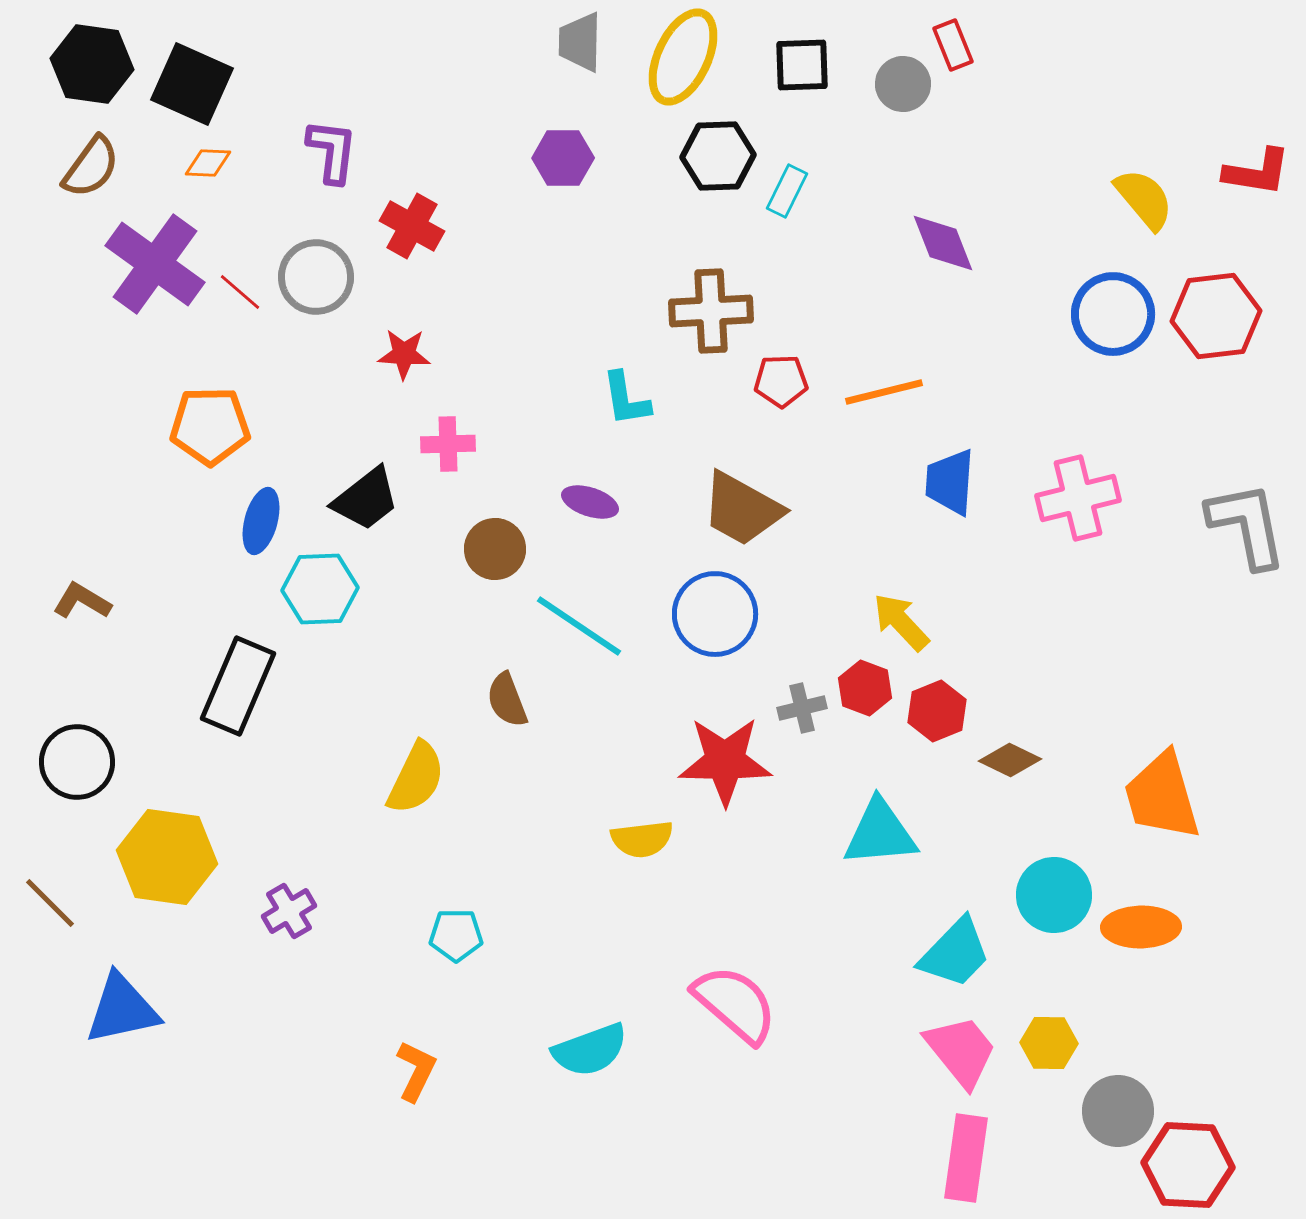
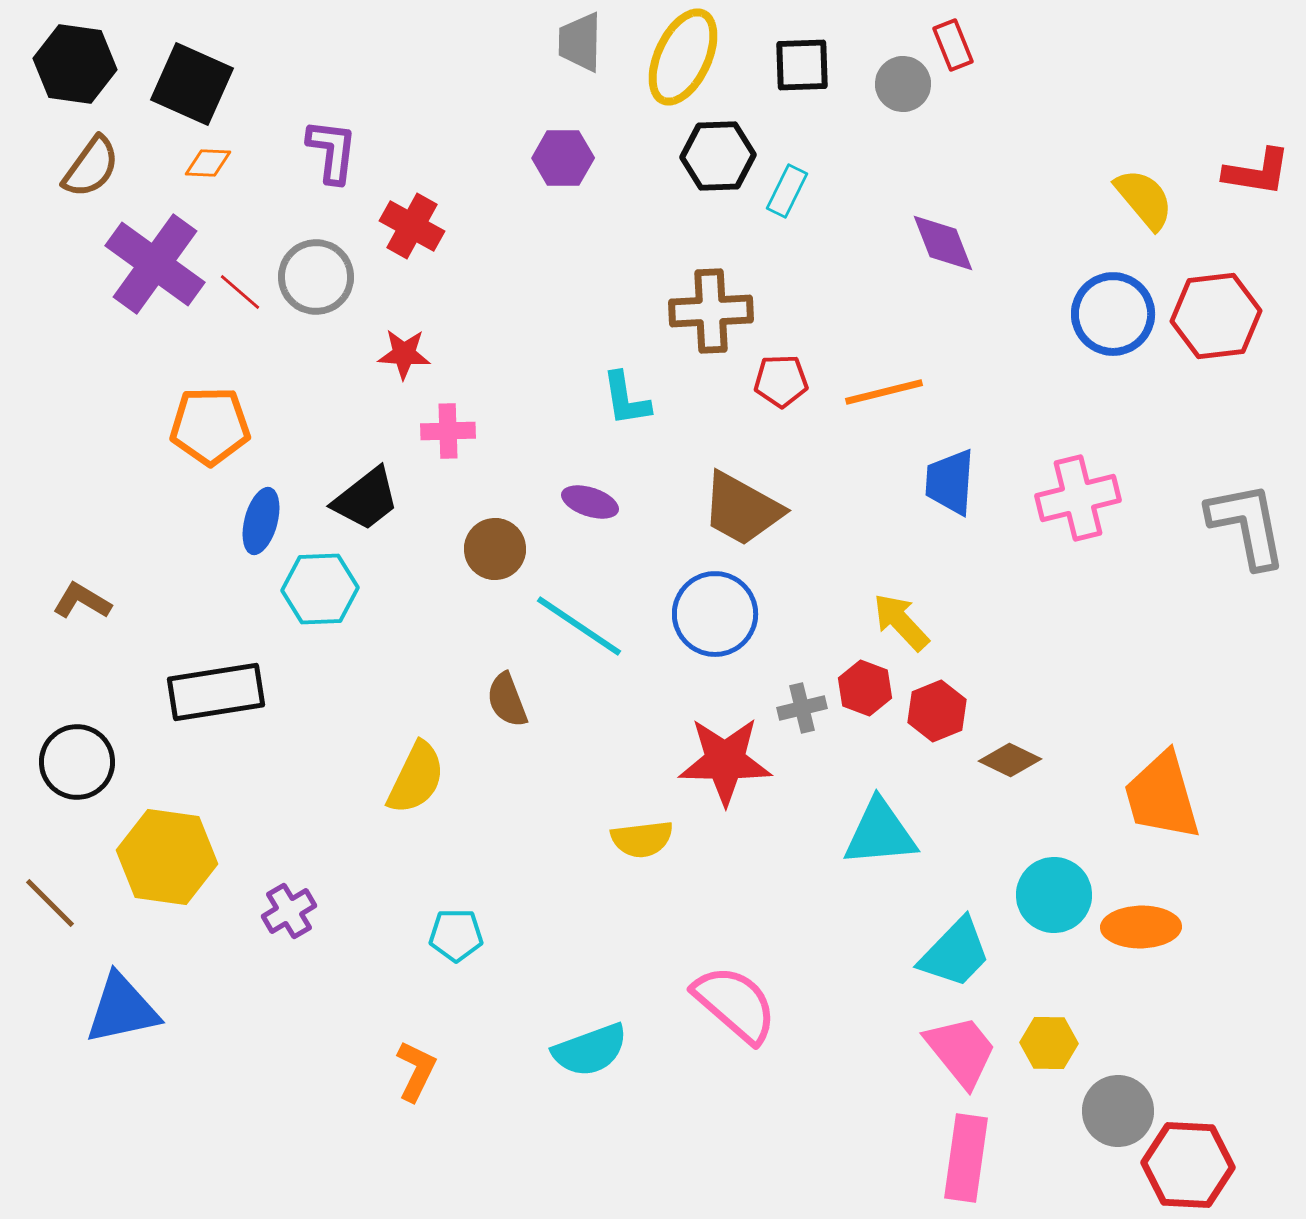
black hexagon at (92, 64): moved 17 px left
pink cross at (448, 444): moved 13 px up
black rectangle at (238, 686): moved 22 px left, 6 px down; rotated 58 degrees clockwise
